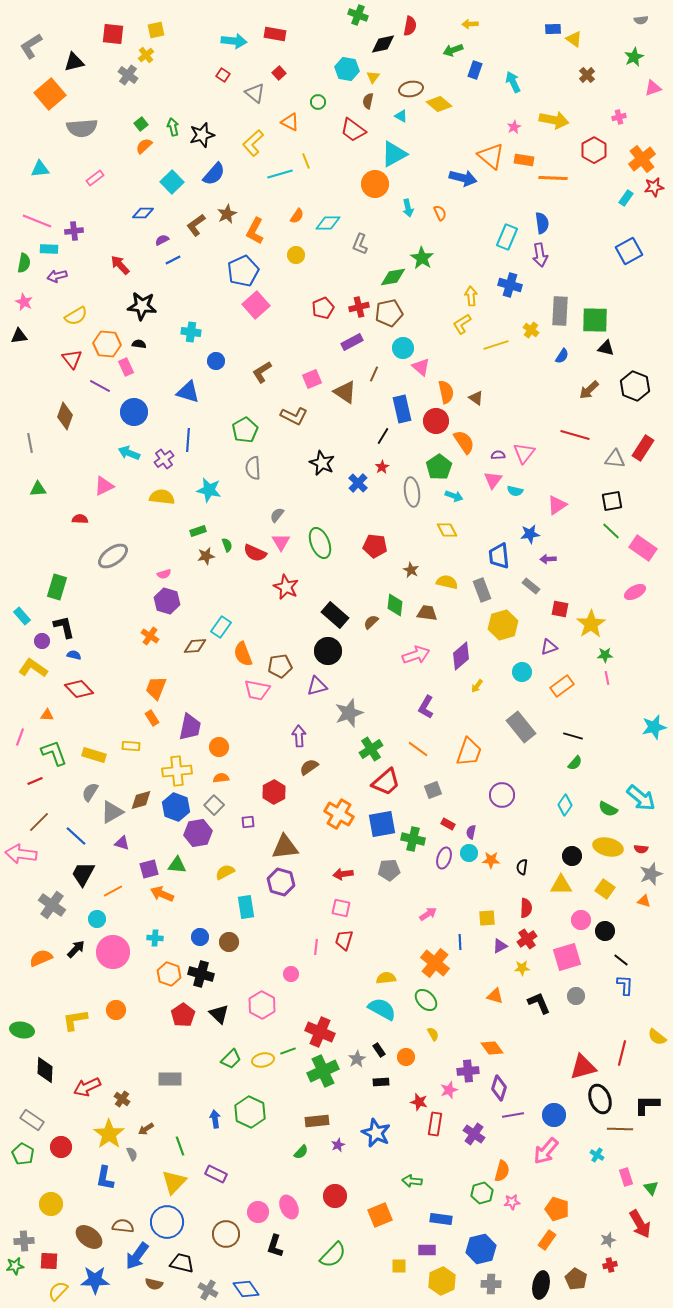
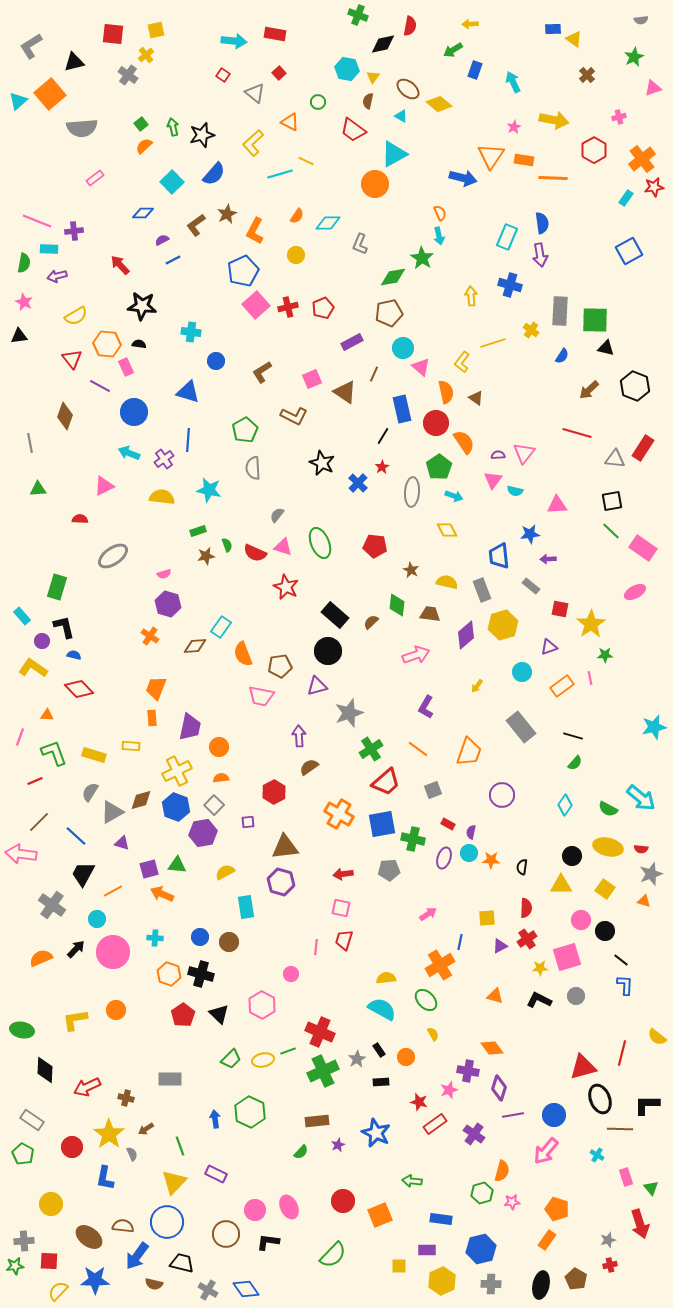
green arrow at (453, 50): rotated 12 degrees counterclockwise
brown ellipse at (411, 89): moved 3 px left; rotated 50 degrees clockwise
orange triangle at (491, 156): rotated 24 degrees clockwise
yellow line at (306, 161): rotated 42 degrees counterclockwise
cyan triangle at (40, 169): moved 22 px left, 68 px up; rotated 36 degrees counterclockwise
cyan arrow at (408, 208): moved 31 px right, 28 px down
red cross at (359, 307): moved 71 px left
yellow L-shape at (462, 324): moved 38 px down; rotated 20 degrees counterclockwise
yellow line at (496, 345): moved 3 px left, 2 px up
red circle at (436, 421): moved 2 px down
red line at (575, 435): moved 2 px right, 2 px up
gray ellipse at (412, 492): rotated 12 degrees clockwise
pink triangle at (557, 505): rotated 30 degrees clockwise
pink triangle at (281, 542): moved 2 px right, 5 px down; rotated 42 degrees counterclockwise
purple hexagon at (167, 601): moved 1 px right, 3 px down
green diamond at (395, 605): moved 2 px right
brown trapezoid at (427, 613): moved 3 px right, 1 px down
purple diamond at (461, 656): moved 5 px right, 21 px up
pink line at (607, 678): moved 17 px left
pink trapezoid at (257, 690): moved 4 px right, 6 px down
orange rectangle at (152, 718): rotated 28 degrees clockwise
yellow cross at (177, 771): rotated 20 degrees counterclockwise
purple hexagon at (198, 833): moved 5 px right
blue line at (460, 942): rotated 14 degrees clockwise
orange cross at (435, 963): moved 5 px right, 2 px down; rotated 20 degrees clockwise
yellow star at (522, 968): moved 18 px right
black L-shape at (539, 1003): moved 3 px up; rotated 40 degrees counterclockwise
purple cross at (468, 1071): rotated 15 degrees clockwise
brown cross at (122, 1099): moved 4 px right, 1 px up; rotated 21 degrees counterclockwise
red rectangle at (435, 1124): rotated 45 degrees clockwise
red circle at (61, 1147): moved 11 px right
red circle at (335, 1196): moved 8 px right, 5 px down
pink circle at (258, 1212): moved 3 px left, 2 px up
red arrow at (640, 1224): rotated 12 degrees clockwise
black L-shape at (275, 1246): moved 7 px left, 4 px up; rotated 80 degrees clockwise
